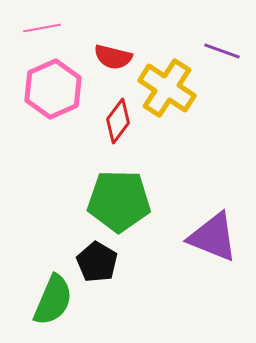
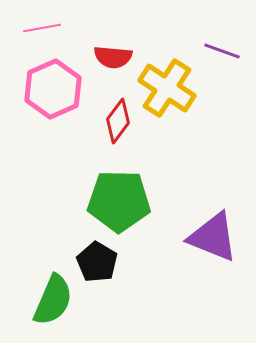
red semicircle: rotated 9 degrees counterclockwise
